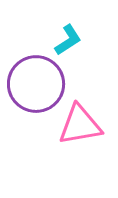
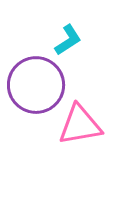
purple circle: moved 1 px down
